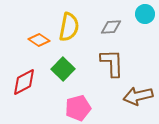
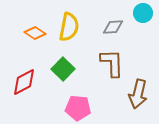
cyan circle: moved 2 px left, 1 px up
gray diamond: moved 2 px right
orange diamond: moved 4 px left, 7 px up
brown arrow: moved 2 px up; rotated 64 degrees counterclockwise
pink pentagon: rotated 20 degrees clockwise
